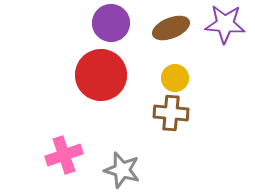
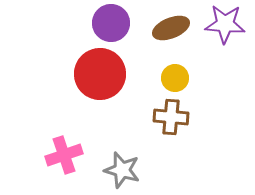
red circle: moved 1 px left, 1 px up
brown cross: moved 4 px down
